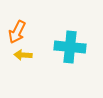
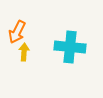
yellow arrow: moved 1 px right, 3 px up; rotated 90 degrees clockwise
